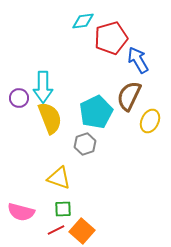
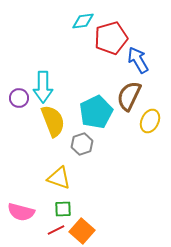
yellow semicircle: moved 3 px right, 3 px down
gray hexagon: moved 3 px left
